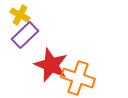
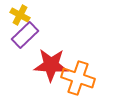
red star: rotated 20 degrees counterclockwise
